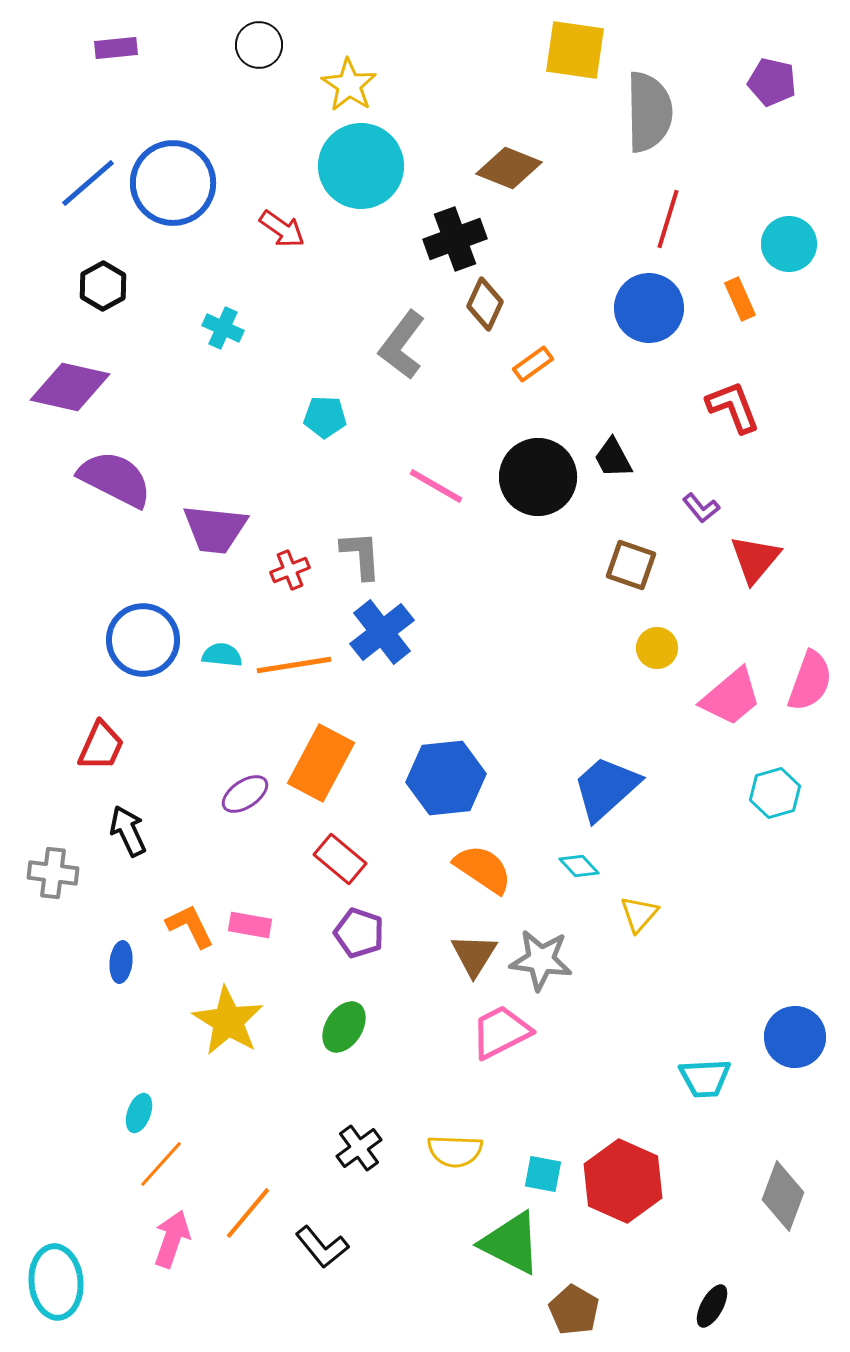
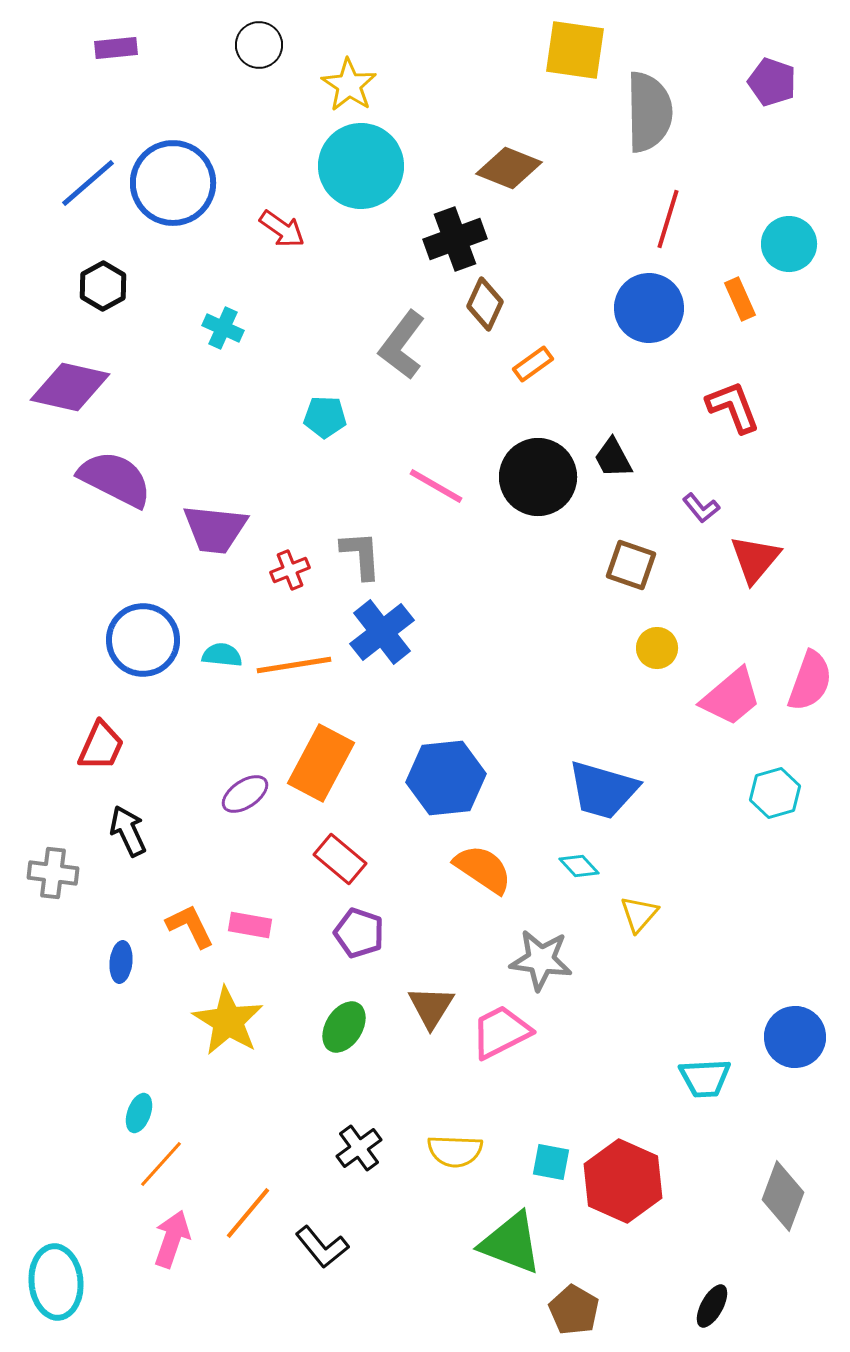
purple pentagon at (772, 82): rotated 6 degrees clockwise
blue trapezoid at (606, 788): moved 3 px left, 2 px down; rotated 122 degrees counterclockwise
brown triangle at (474, 955): moved 43 px left, 52 px down
cyan square at (543, 1174): moved 8 px right, 12 px up
green triangle at (511, 1243): rotated 6 degrees counterclockwise
